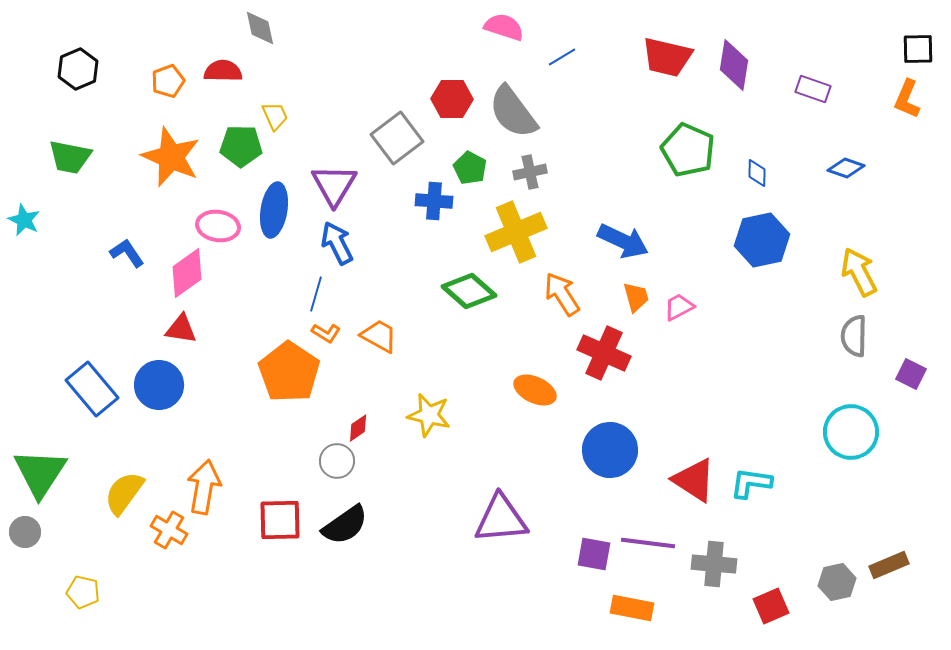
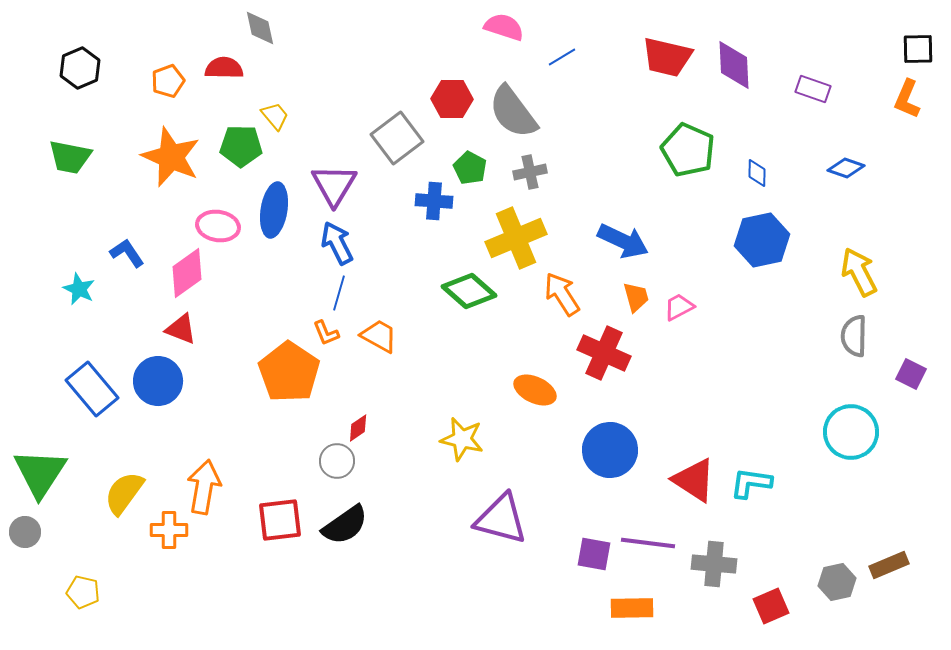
purple diamond at (734, 65): rotated 12 degrees counterclockwise
black hexagon at (78, 69): moved 2 px right, 1 px up
red semicircle at (223, 71): moved 1 px right, 3 px up
yellow trapezoid at (275, 116): rotated 16 degrees counterclockwise
cyan star at (24, 220): moved 55 px right, 69 px down
yellow cross at (516, 232): moved 6 px down
blue line at (316, 294): moved 23 px right, 1 px up
red triangle at (181, 329): rotated 12 degrees clockwise
orange L-shape at (326, 333): rotated 36 degrees clockwise
blue circle at (159, 385): moved 1 px left, 4 px up
yellow star at (429, 415): moved 33 px right, 24 px down
purple triangle at (501, 519): rotated 20 degrees clockwise
red square at (280, 520): rotated 6 degrees counterclockwise
orange cross at (169, 530): rotated 30 degrees counterclockwise
orange rectangle at (632, 608): rotated 12 degrees counterclockwise
